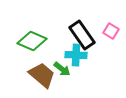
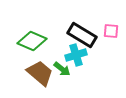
pink square: rotated 28 degrees counterclockwise
black rectangle: rotated 24 degrees counterclockwise
cyan cross: rotated 20 degrees counterclockwise
brown trapezoid: moved 2 px left, 2 px up
